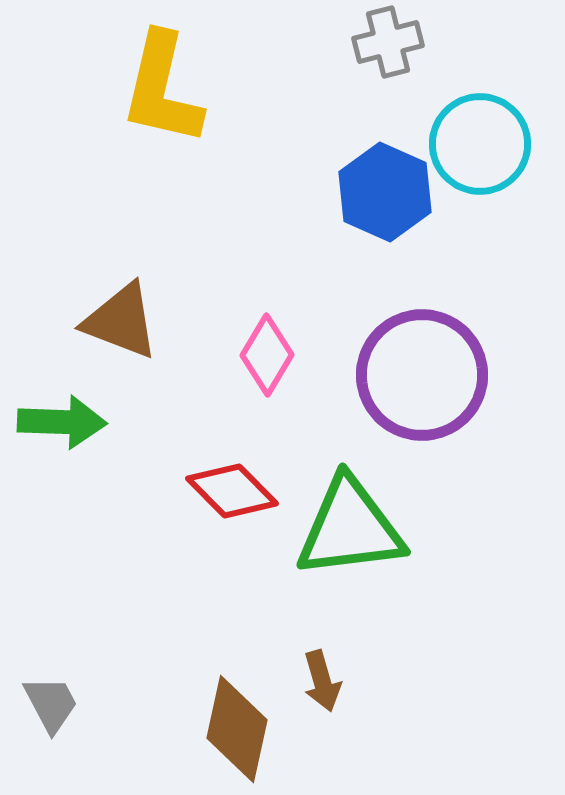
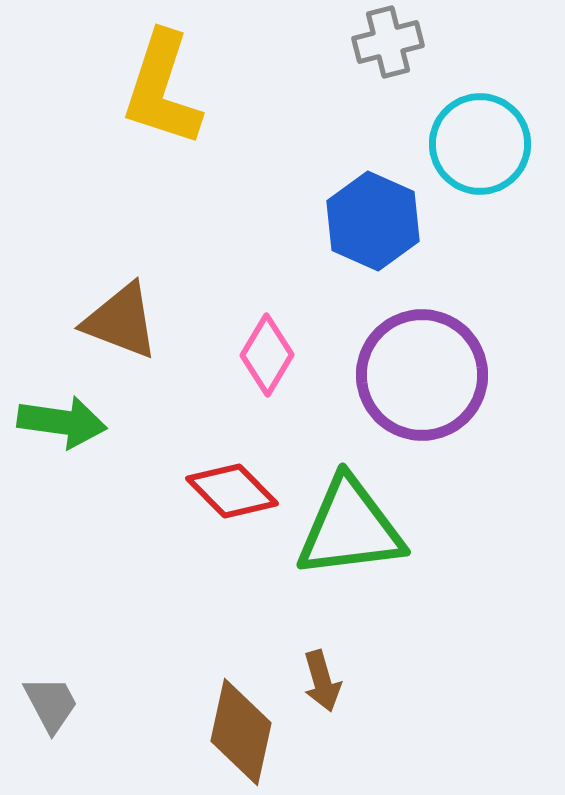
yellow L-shape: rotated 5 degrees clockwise
blue hexagon: moved 12 px left, 29 px down
green arrow: rotated 6 degrees clockwise
brown diamond: moved 4 px right, 3 px down
